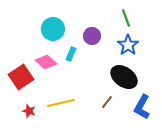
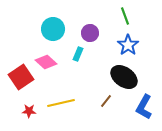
green line: moved 1 px left, 2 px up
purple circle: moved 2 px left, 3 px up
cyan rectangle: moved 7 px right
brown line: moved 1 px left, 1 px up
blue L-shape: moved 2 px right
red star: rotated 16 degrees counterclockwise
